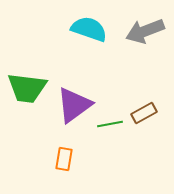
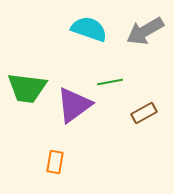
gray arrow: rotated 9 degrees counterclockwise
green line: moved 42 px up
orange rectangle: moved 9 px left, 3 px down
